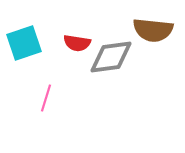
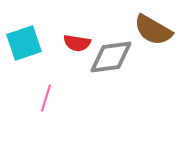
brown semicircle: rotated 24 degrees clockwise
